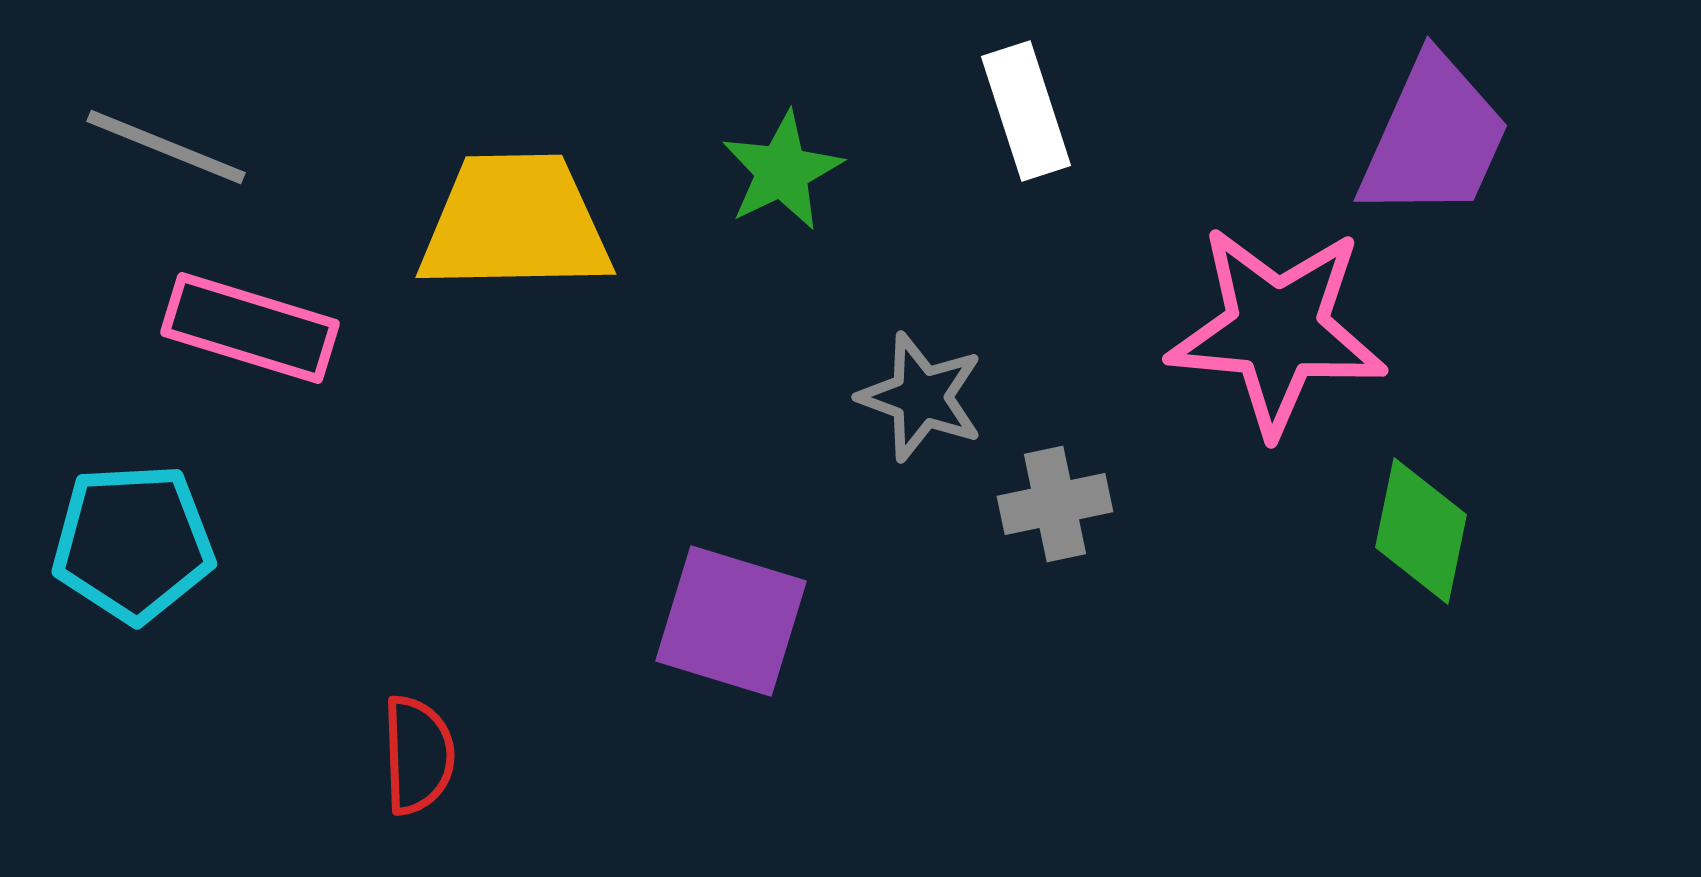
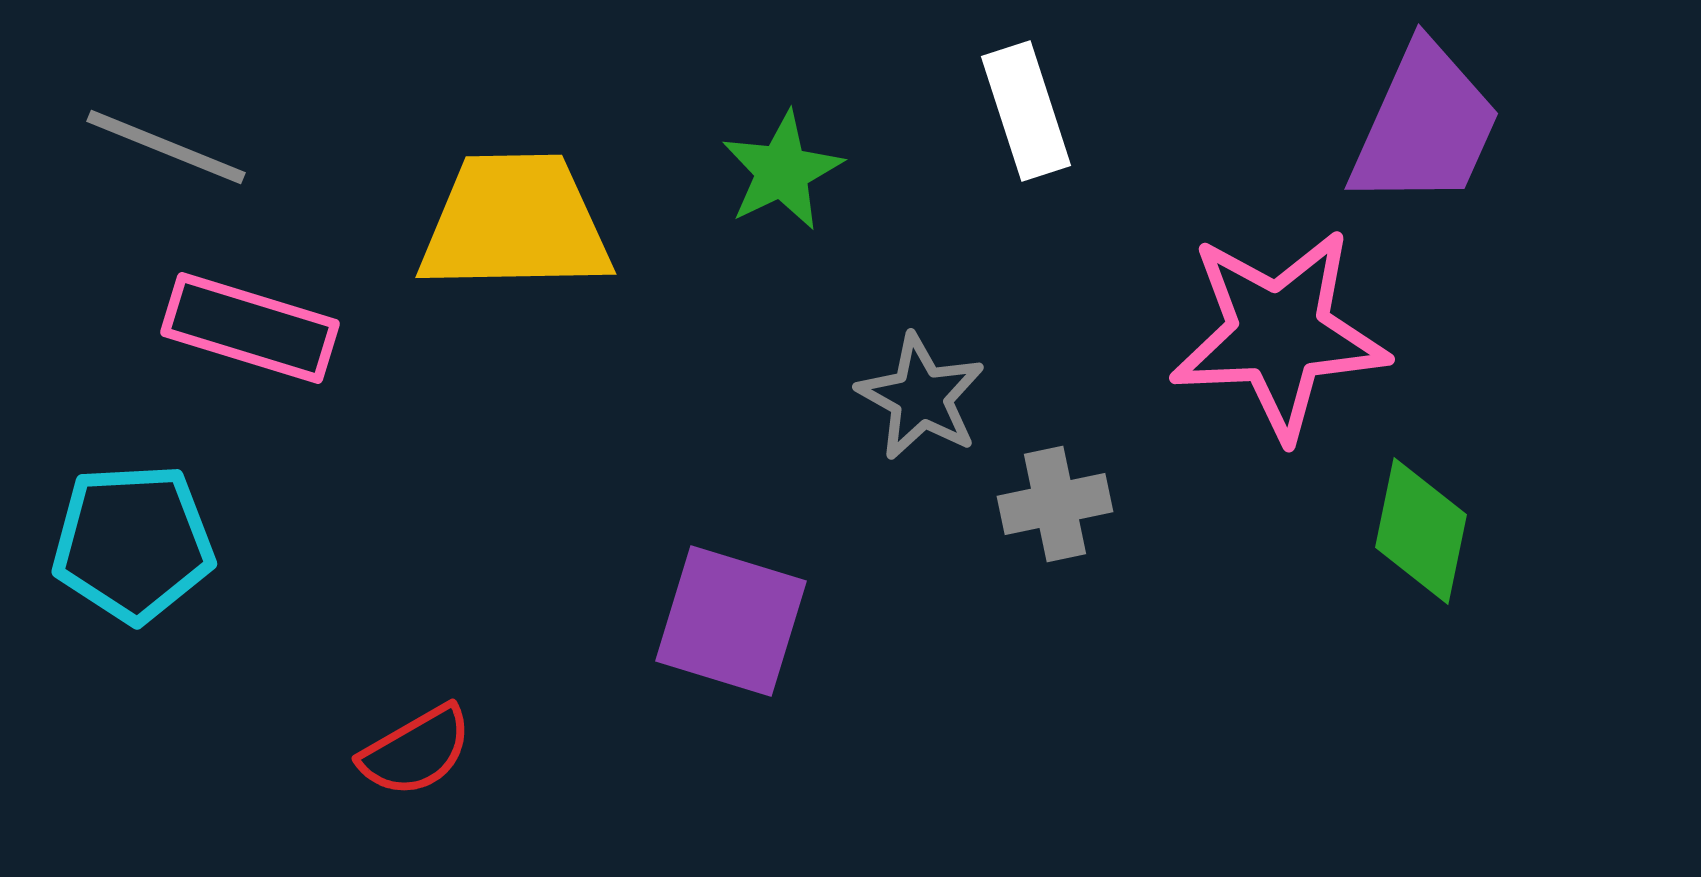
purple trapezoid: moved 9 px left, 12 px up
pink star: moved 2 px right, 4 px down; rotated 8 degrees counterclockwise
gray star: rotated 9 degrees clockwise
red semicircle: moved 2 px left, 4 px up; rotated 62 degrees clockwise
